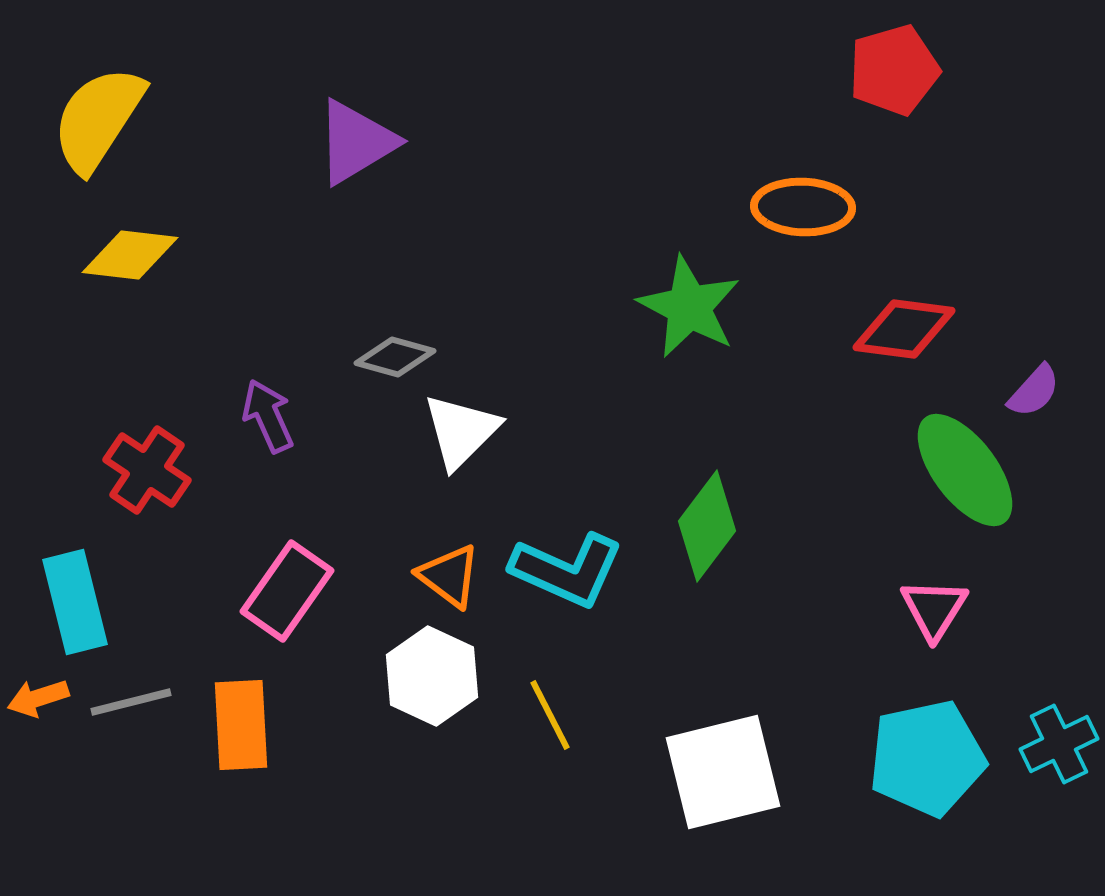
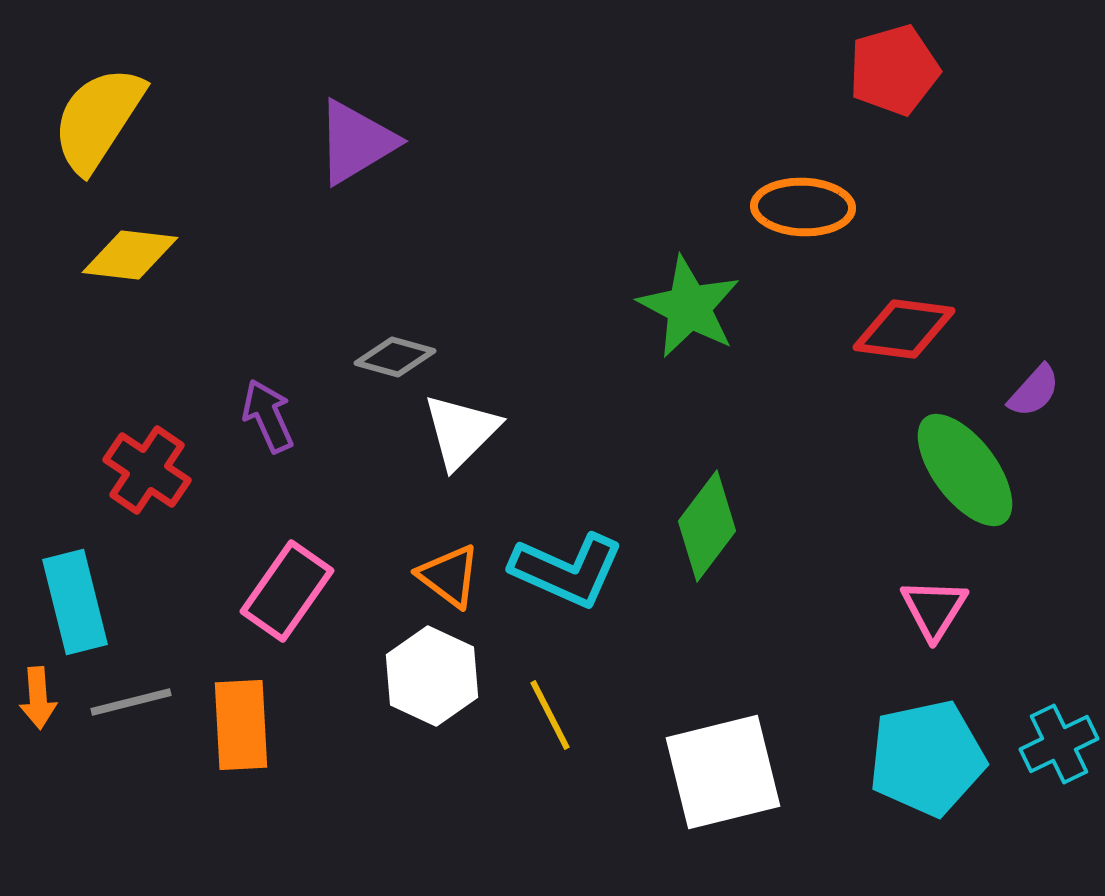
orange arrow: rotated 76 degrees counterclockwise
